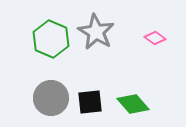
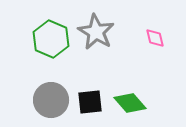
pink diamond: rotated 40 degrees clockwise
gray circle: moved 2 px down
green diamond: moved 3 px left, 1 px up
